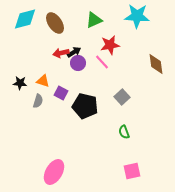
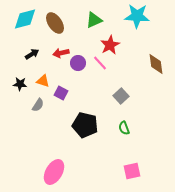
red star: rotated 18 degrees counterclockwise
black arrow: moved 42 px left, 2 px down
pink line: moved 2 px left, 1 px down
black star: moved 1 px down
gray square: moved 1 px left, 1 px up
gray semicircle: moved 4 px down; rotated 16 degrees clockwise
black pentagon: moved 19 px down
green semicircle: moved 4 px up
